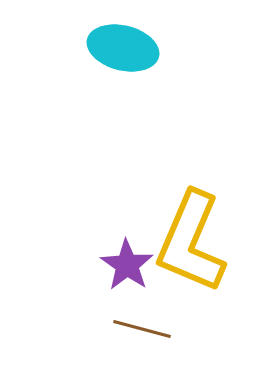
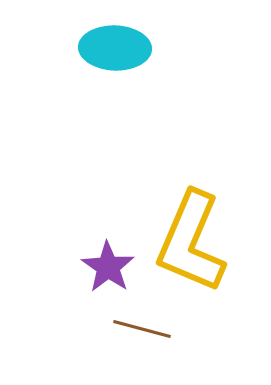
cyan ellipse: moved 8 px left; rotated 12 degrees counterclockwise
purple star: moved 19 px left, 2 px down
